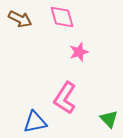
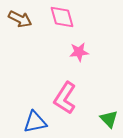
pink star: rotated 12 degrees clockwise
